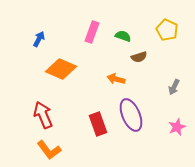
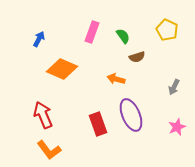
green semicircle: rotated 35 degrees clockwise
brown semicircle: moved 2 px left
orange diamond: moved 1 px right
